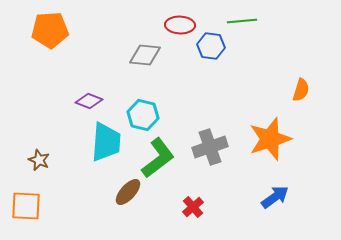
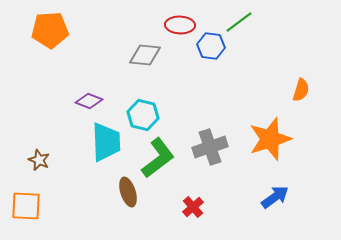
green line: moved 3 px left, 1 px down; rotated 32 degrees counterclockwise
cyan trapezoid: rotated 6 degrees counterclockwise
brown ellipse: rotated 60 degrees counterclockwise
